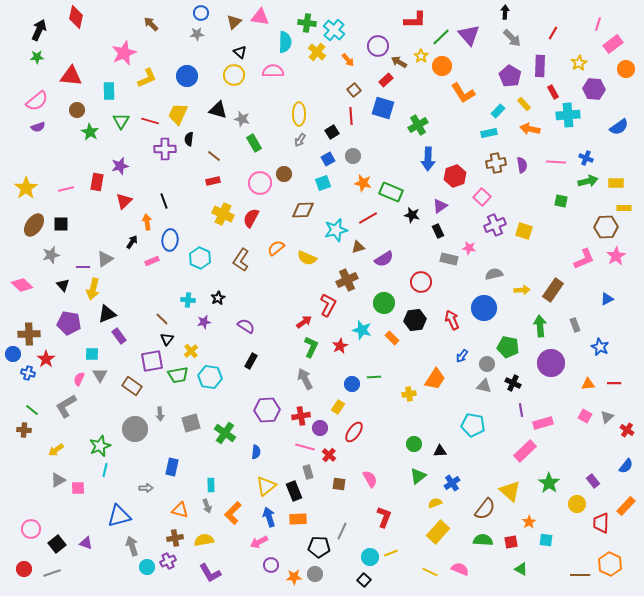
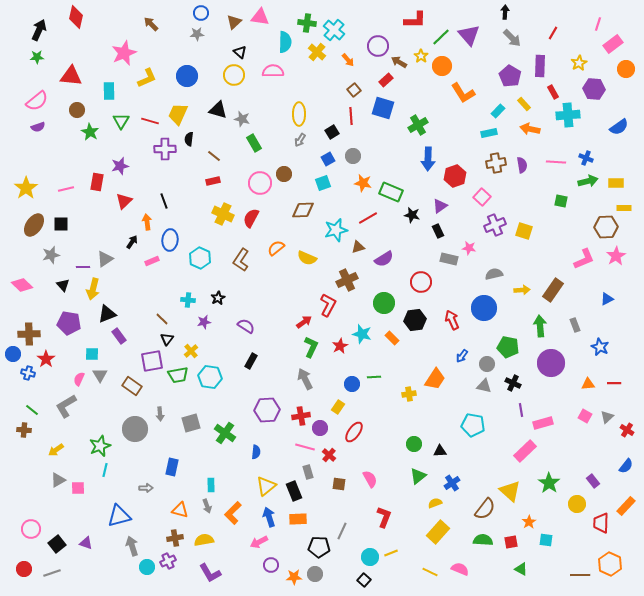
cyan star at (362, 330): moved 4 px down
